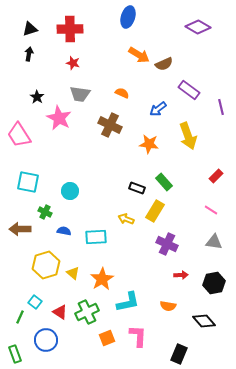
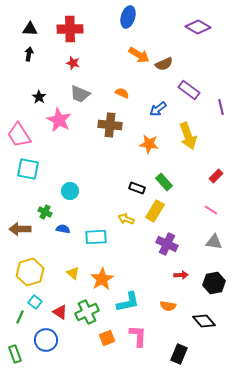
black triangle at (30, 29): rotated 21 degrees clockwise
gray trapezoid at (80, 94): rotated 15 degrees clockwise
black star at (37, 97): moved 2 px right
pink star at (59, 118): moved 2 px down
brown cross at (110, 125): rotated 20 degrees counterclockwise
cyan square at (28, 182): moved 13 px up
blue semicircle at (64, 231): moved 1 px left, 2 px up
yellow hexagon at (46, 265): moved 16 px left, 7 px down
